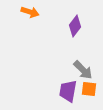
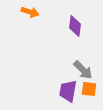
purple diamond: rotated 30 degrees counterclockwise
